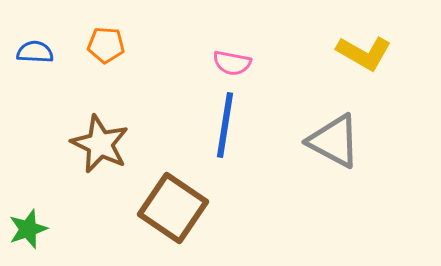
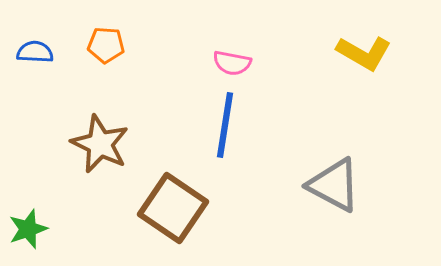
gray triangle: moved 44 px down
